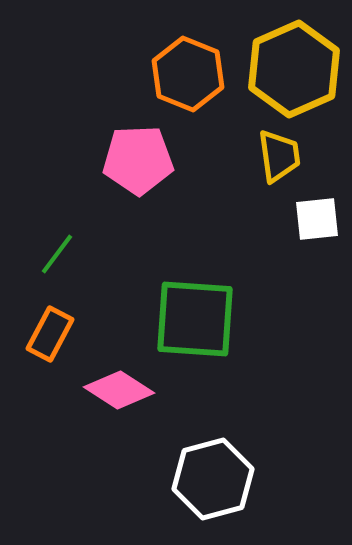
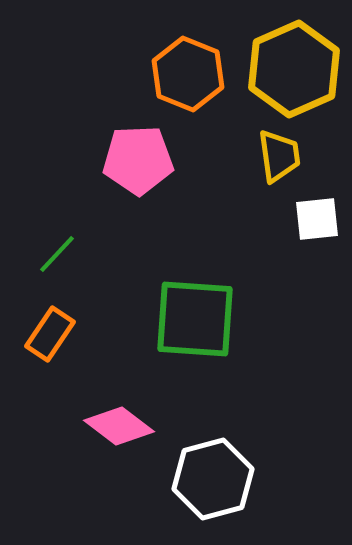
green line: rotated 6 degrees clockwise
orange rectangle: rotated 6 degrees clockwise
pink diamond: moved 36 px down; rotated 4 degrees clockwise
